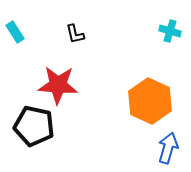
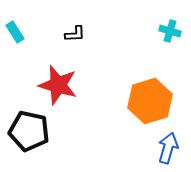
black L-shape: rotated 80 degrees counterclockwise
red star: rotated 12 degrees clockwise
orange hexagon: rotated 18 degrees clockwise
black pentagon: moved 5 px left, 5 px down
